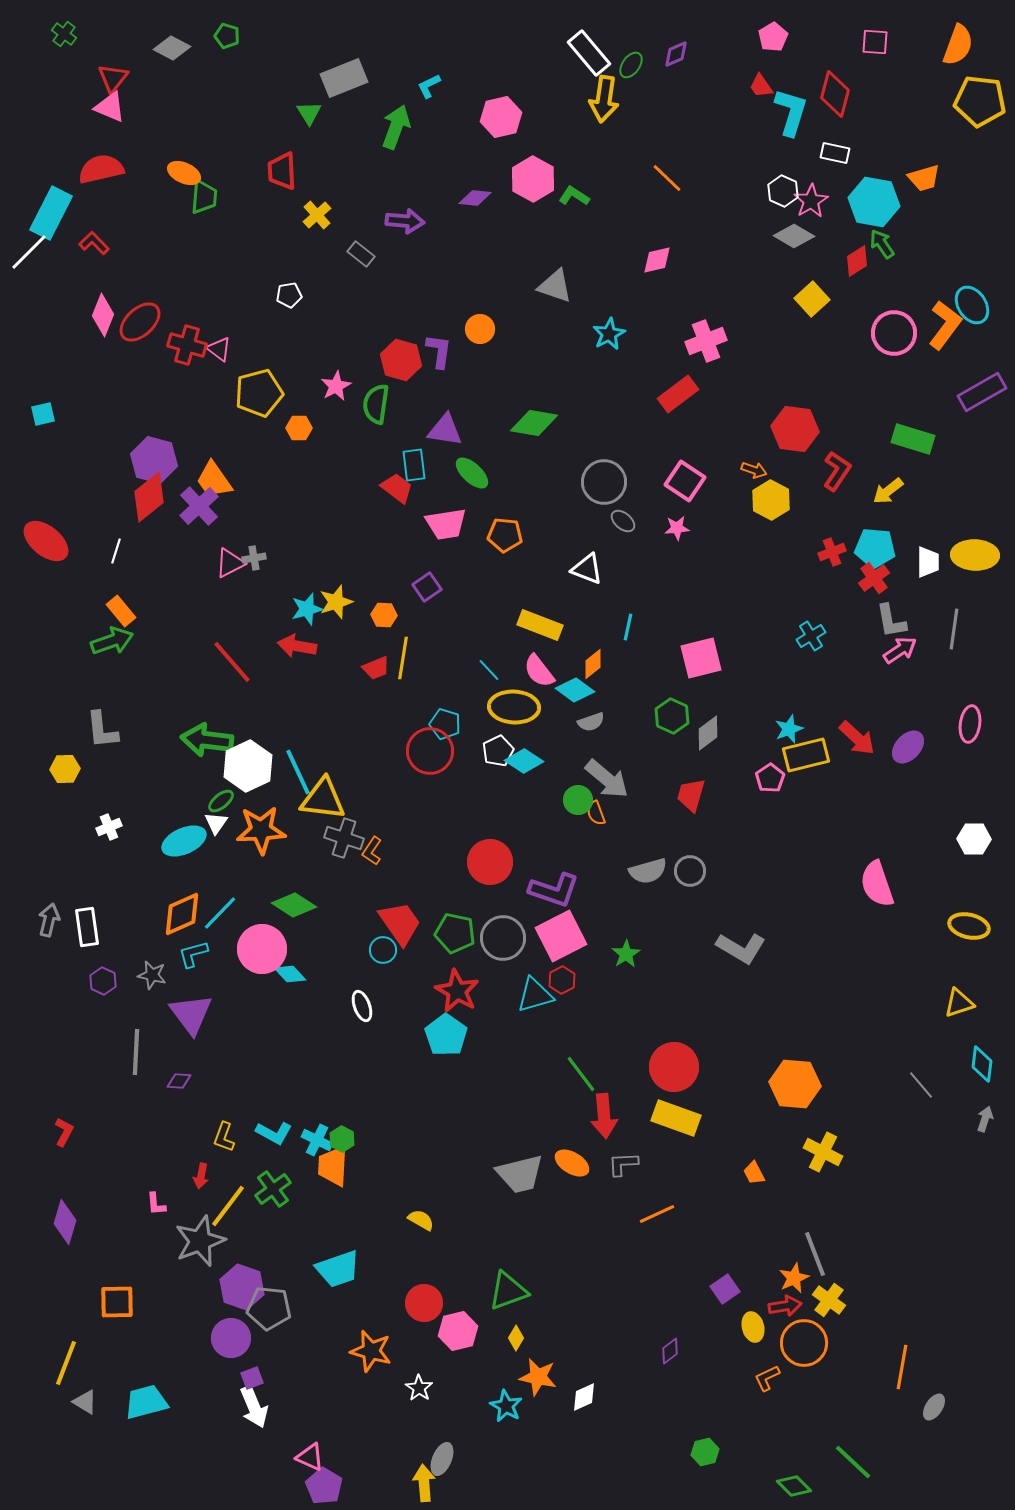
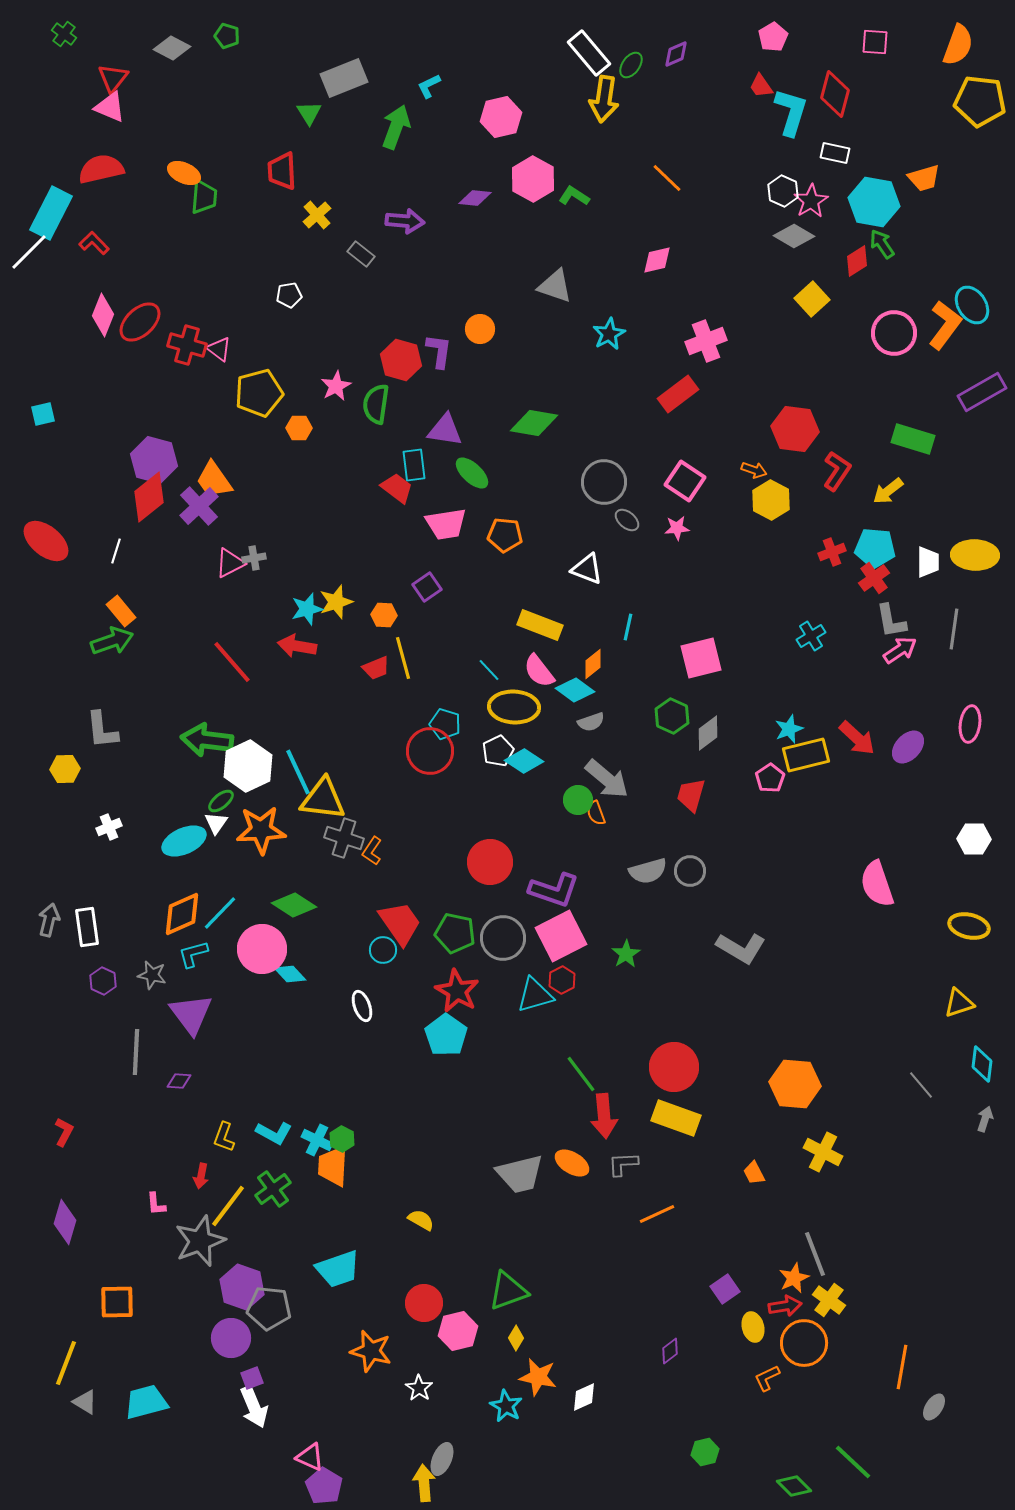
gray ellipse at (623, 521): moved 4 px right, 1 px up
yellow line at (403, 658): rotated 24 degrees counterclockwise
